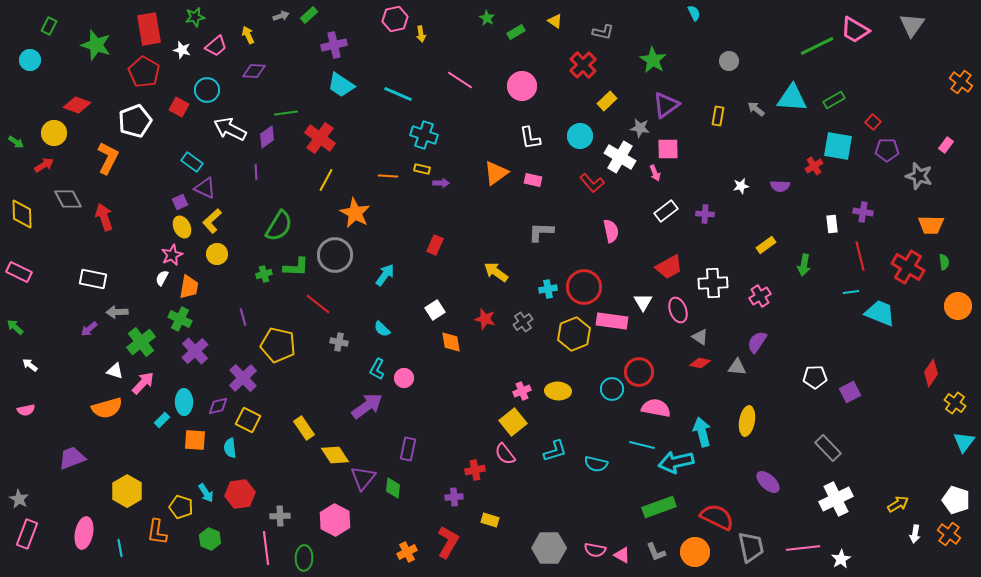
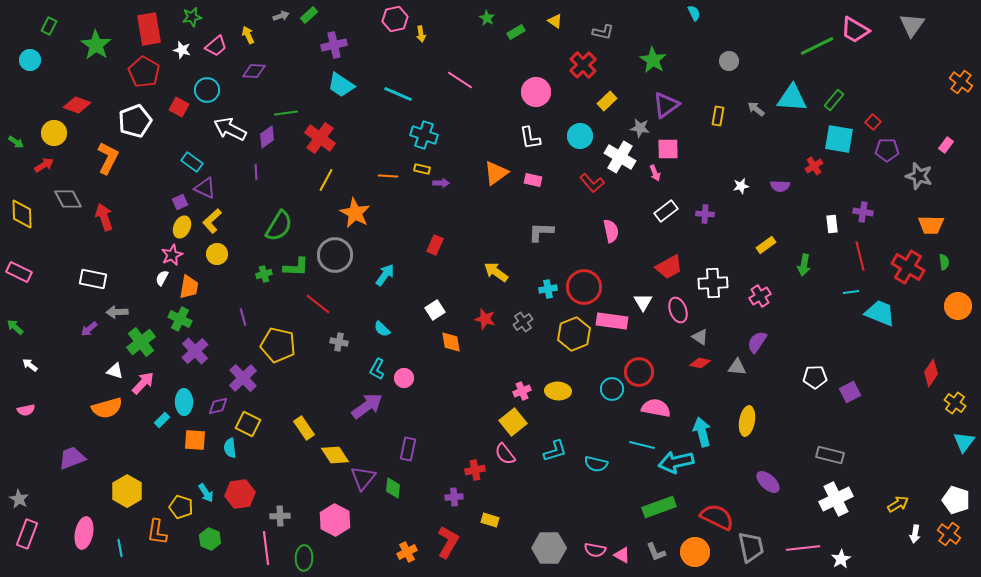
green star at (195, 17): moved 3 px left
green star at (96, 45): rotated 16 degrees clockwise
pink circle at (522, 86): moved 14 px right, 6 px down
green rectangle at (834, 100): rotated 20 degrees counterclockwise
cyan square at (838, 146): moved 1 px right, 7 px up
yellow ellipse at (182, 227): rotated 50 degrees clockwise
yellow square at (248, 420): moved 4 px down
gray rectangle at (828, 448): moved 2 px right, 7 px down; rotated 32 degrees counterclockwise
